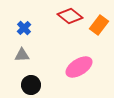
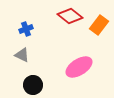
blue cross: moved 2 px right, 1 px down; rotated 24 degrees clockwise
gray triangle: rotated 28 degrees clockwise
black circle: moved 2 px right
